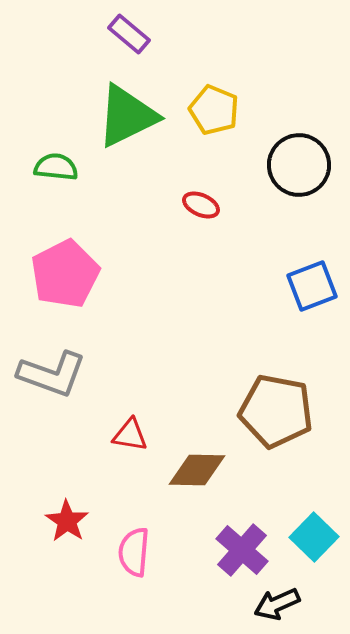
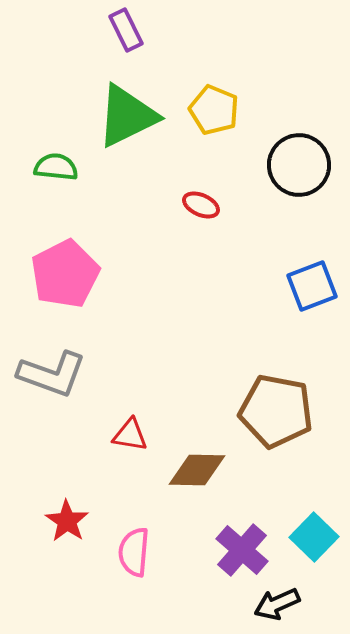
purple rectangle: moved 3 px left, 4 px up; rotated 24 degrees clockwise
